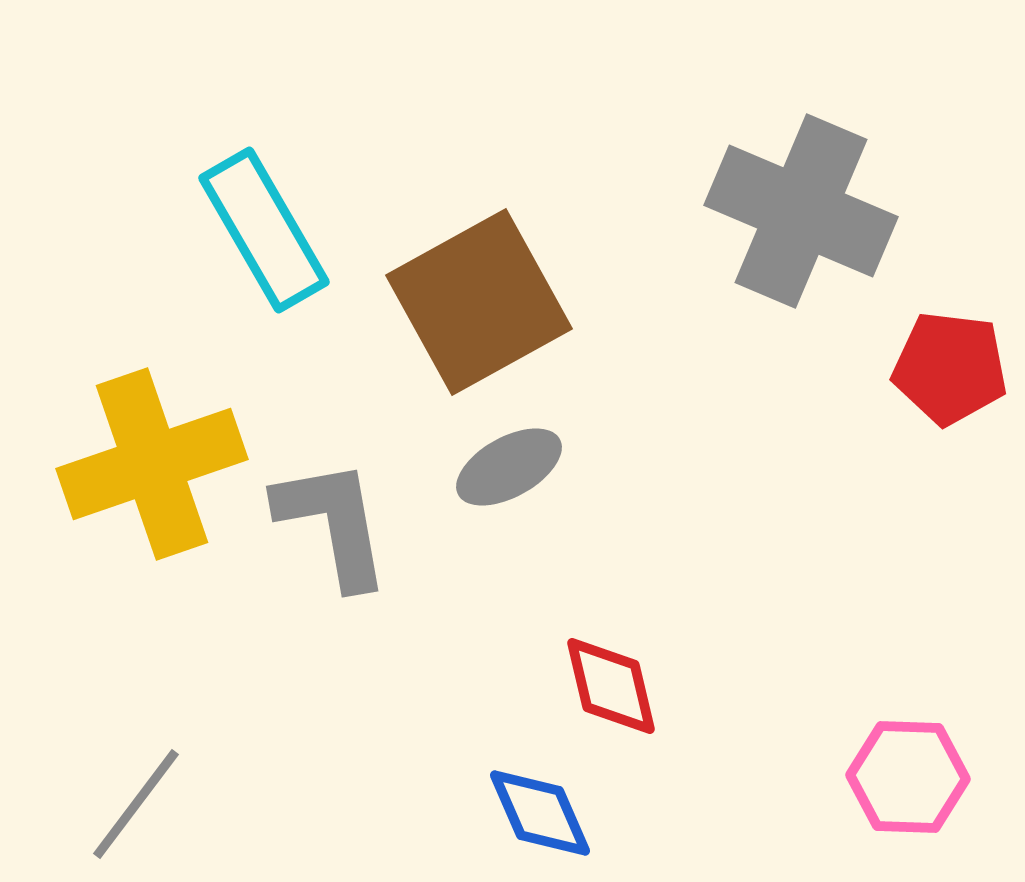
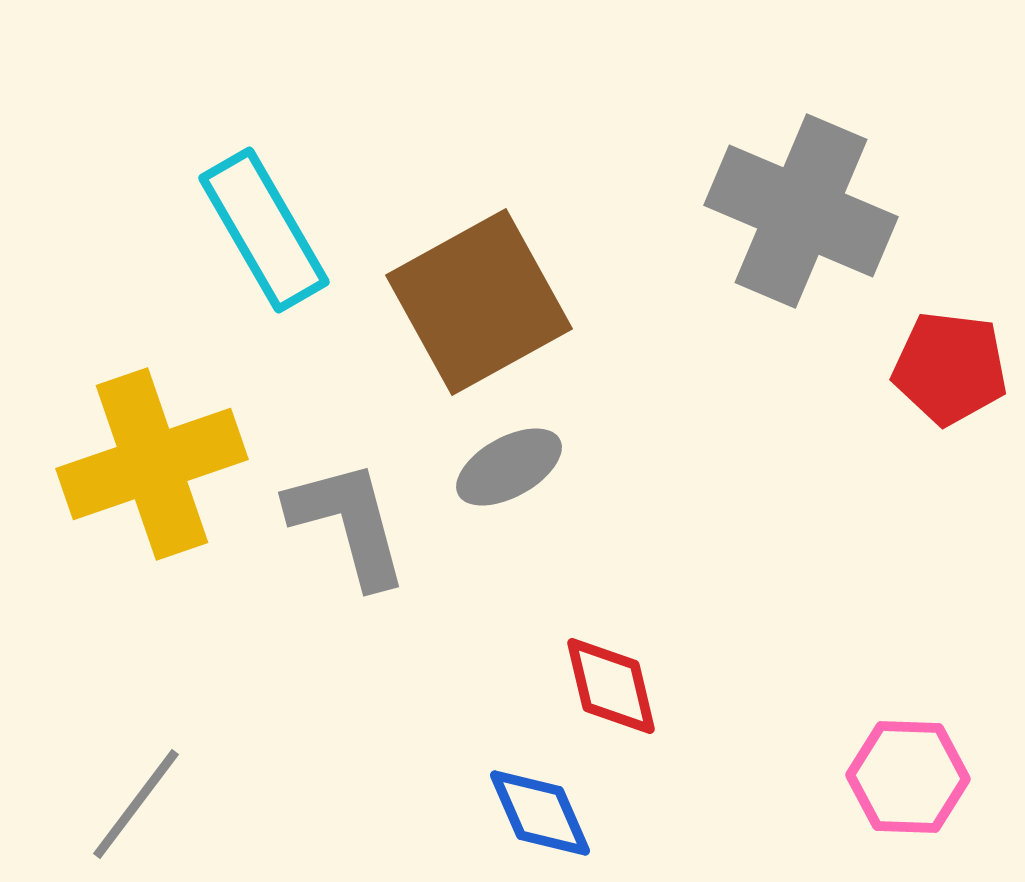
gray L-shape: moved 15 px right; rotated 5 degrees counterclockwise
